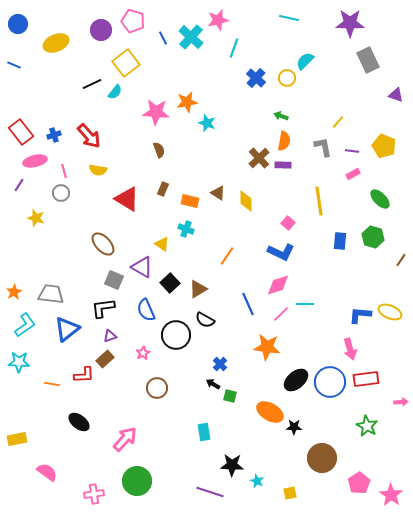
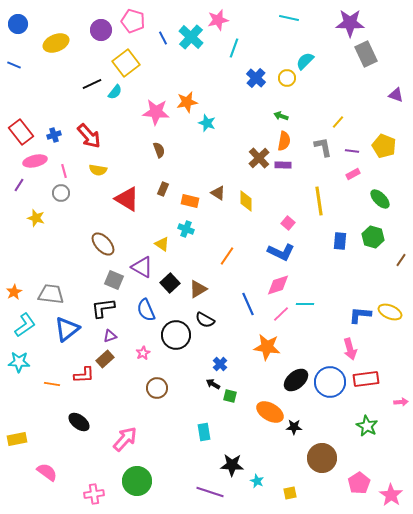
gray rectangle at (368, 60): moved 2 px left, 6 px up
